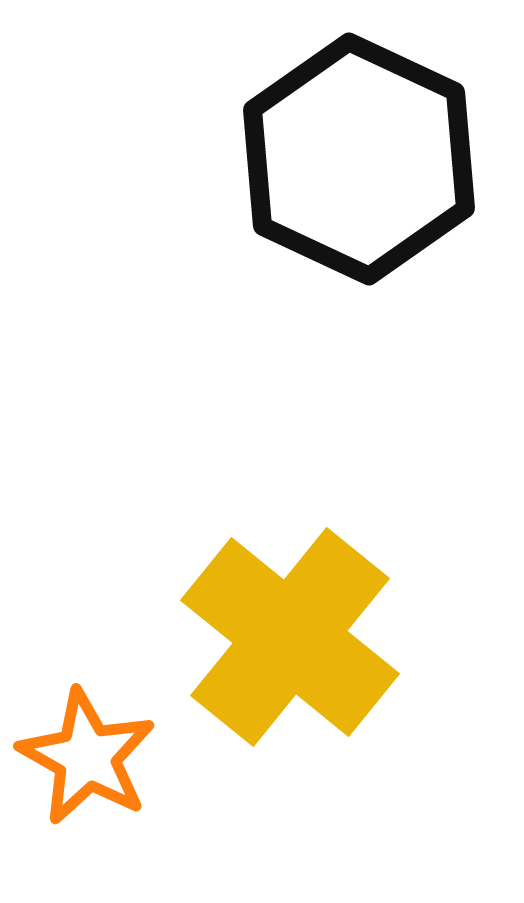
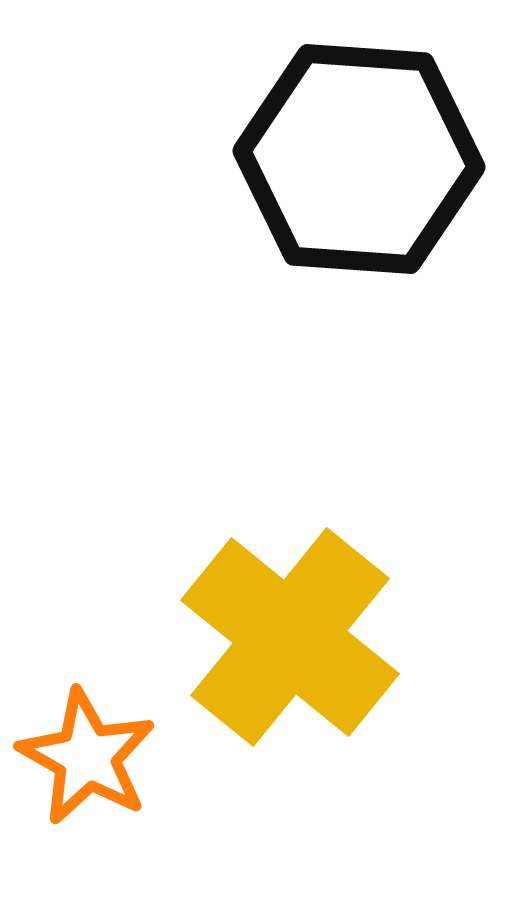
black hexagon: rotated 21 degrees counterclockwise
